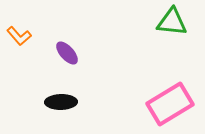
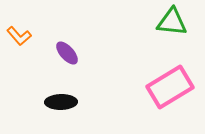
pink rectangle: moved 17 px up
